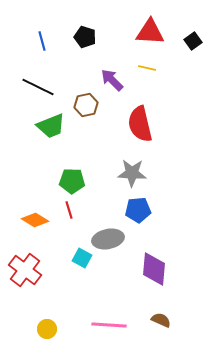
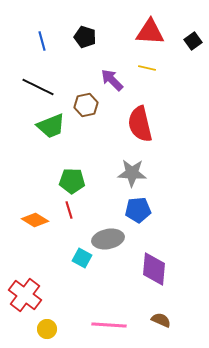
red cross: moved 25 px down
